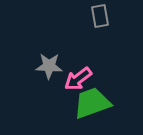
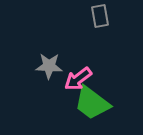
green trapezoid: rotated 123 degrees counterclockwise
